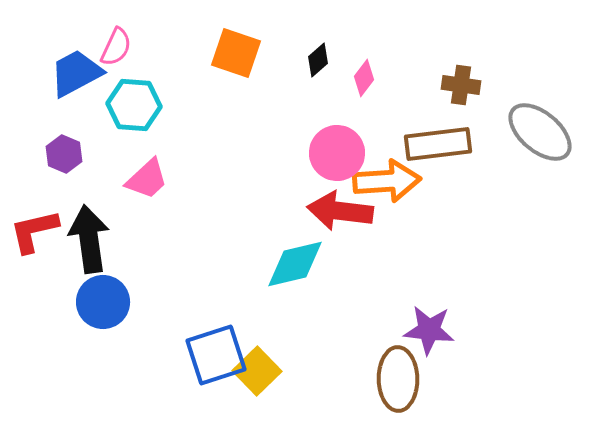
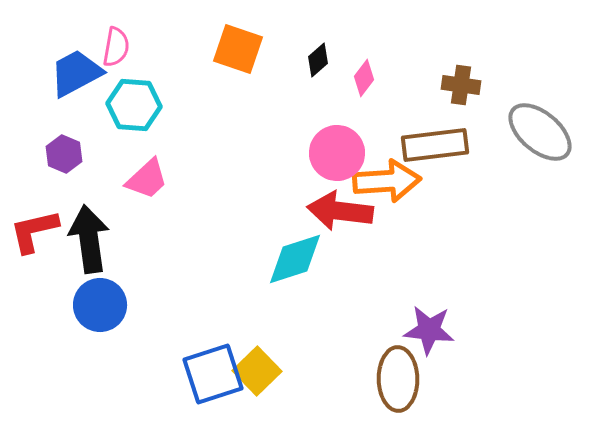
pink semicircle: rotated 15 degrees counterclockwise
orange square: moved 2 px right, 4 px up
brown rectangle: moved 3 px left, 1 px down
cyan diamond: moved 5 px up; rotated 4 degrees counterclockwise
blue circle: moved 3 px left, 3 px down
blue square: moved 3 px left, 19 px down
